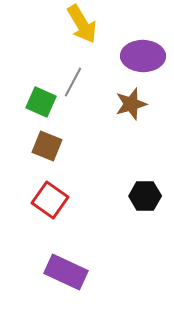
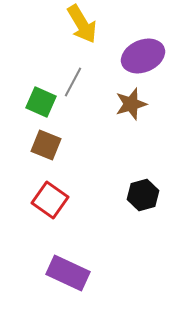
purple ellipse: rotated 24 degrees counterclockwise
brown square: moved 1 px left, 1 px up
black hexagon: moved 2 px left, 1 px up; rotated 16 degrees counterclockwise
purple rectangle: moved 2 px right, 1 px down
